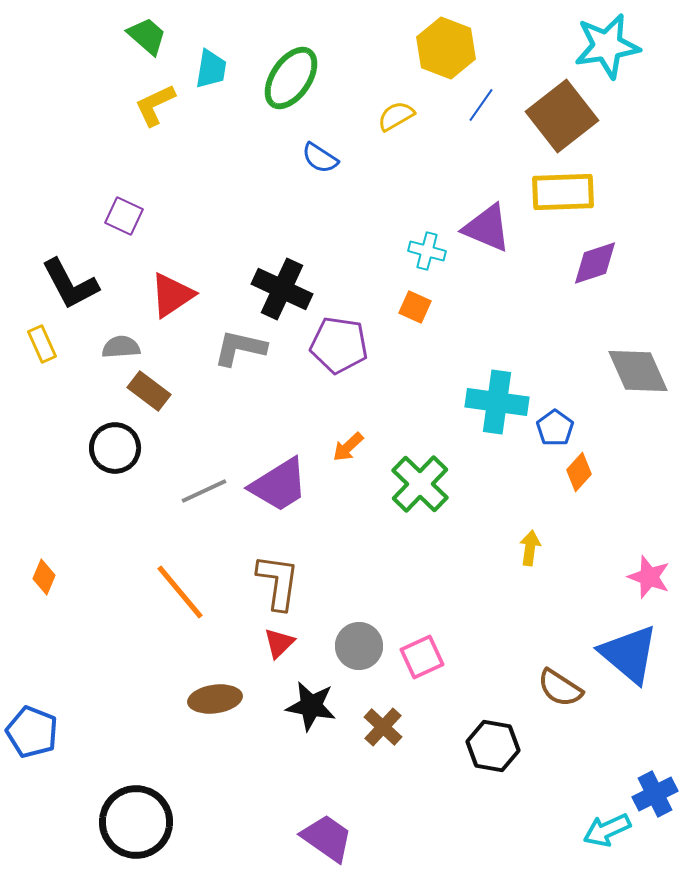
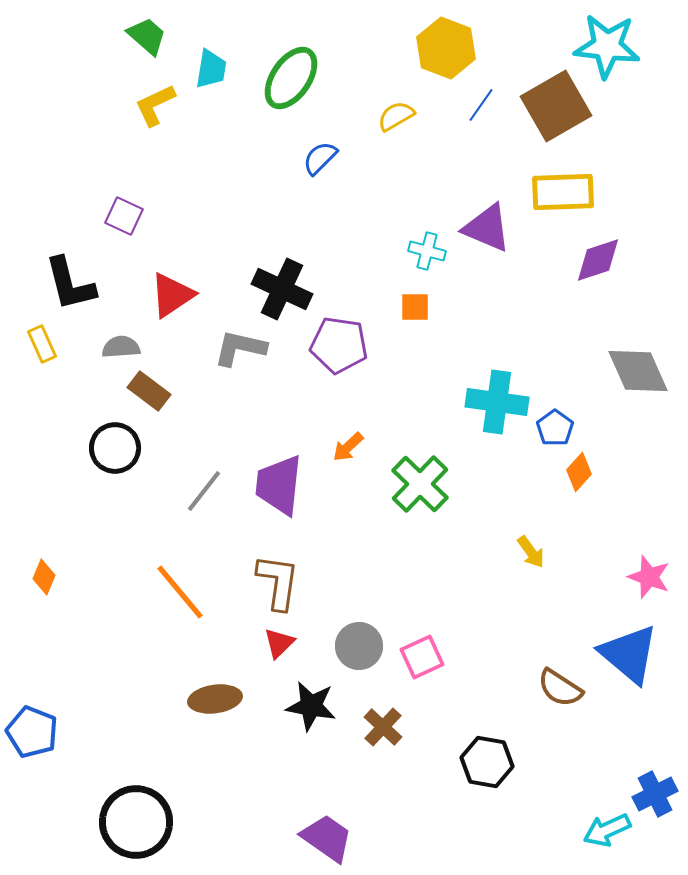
cyan star at (607, 46): rotated 16 degrees clockwise
brown square at (562, 116): moved 6 px left, 10 px up; rotated 8 degrees clockwise
blue semicircle at (320, 158): rotated 102 degrees clockwise
purple diamond at (595, 263): moved 3 px right, 3 px up
black L-shape at (70, 284): rotated 14 degrees clockwise
orange square at (415, 307): rotated 24 degrees counterclockwise
purple trapezoid at (279, 485): rotated 128 degrees clockwise
gray line at (204, 491): rotated 27 degrees counterclockwise
yellow arrow at (530, 548): moved 1 px right, 4 px down; rotated 136 degrees clockwise
black hexagon at (493, 746): moved 6 px left, 16 px down
